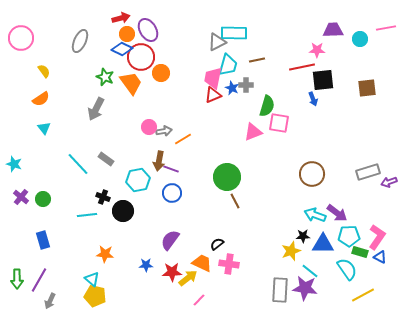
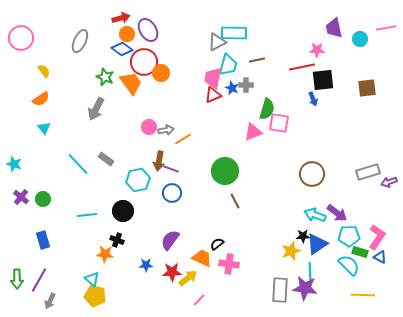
purple trapezoid at (333, 30): moved 1 px right, 2 px up; rotated 100 degrees counterclockwise
blue diamond at (122, 49): rotated 10 degrees clockwise
red circle at (141, 57): moved 3 px right, 5 px down
green semicircle at (267, 106): moved 3 px down
gray arrow at (164, 131): moved 2 px right, 1 px up
green circle at (227, 177): moved 2 px left, 6 px up
black cross at (103, 197): moved 14 px right, 43 px down
blue triangle at (323, 244): moved 6 px left; rotated 35 degrees counterclockwise
orange trapezoid at (202, 263): moved 5 px up
cyan semicircle at (347, 269): moved 2 px right, 4 px up; rotated 10 degrees counterclockwise
cyan line at (310, 271): rotated 48 degrees clockwise
yellow line at (363, 295): rotated 30 degrees clockwise
